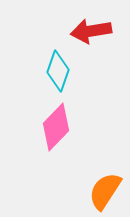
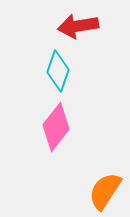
red arrow: moved 13 px left, 5 px up
pink diamond: rotated 6 degrees counterclockwise
